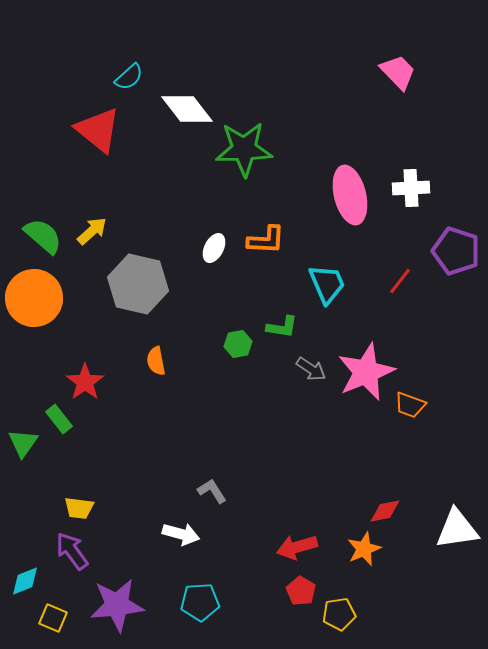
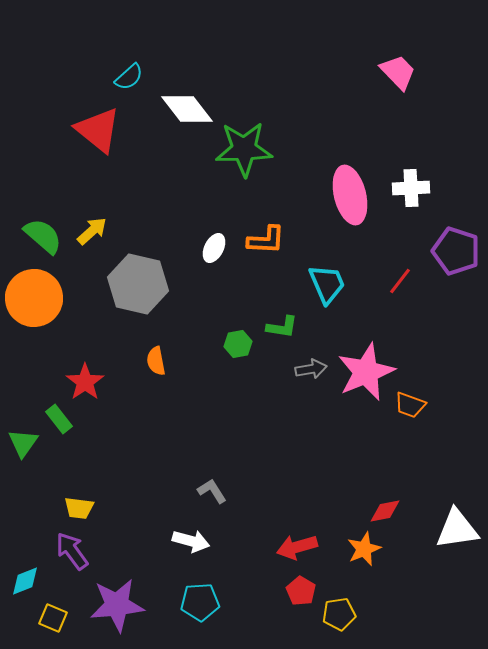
gray arrow: rotated 44 degrees counterclockwise
white arrow: moved 10 px right, 7 px down
